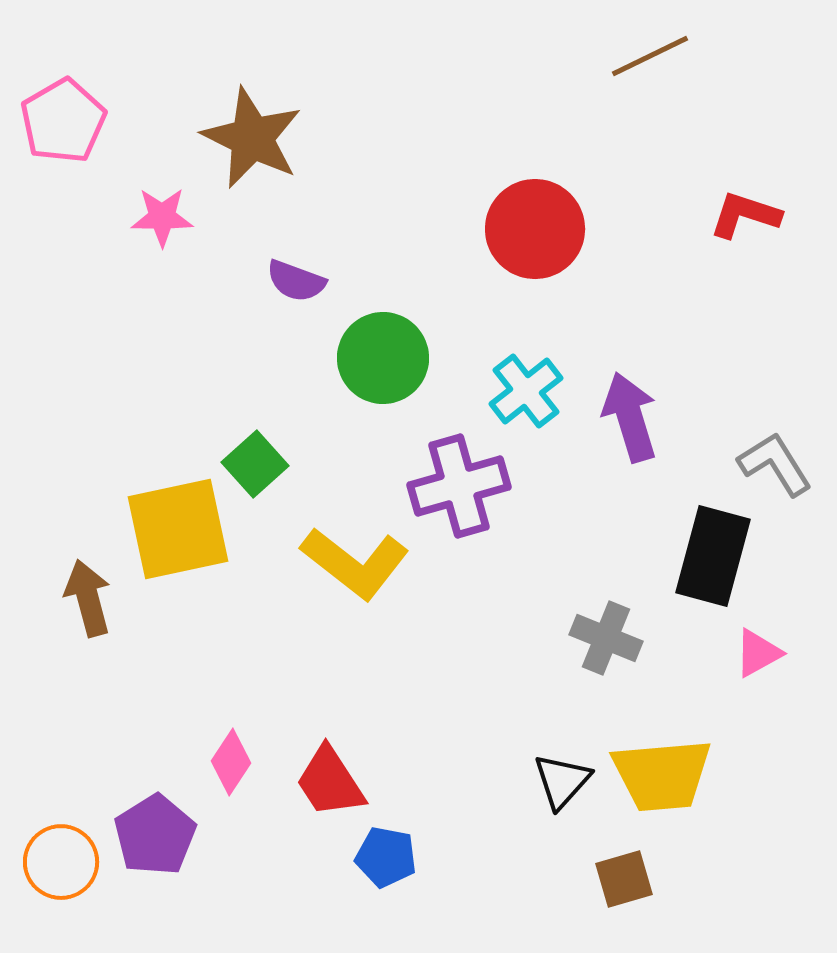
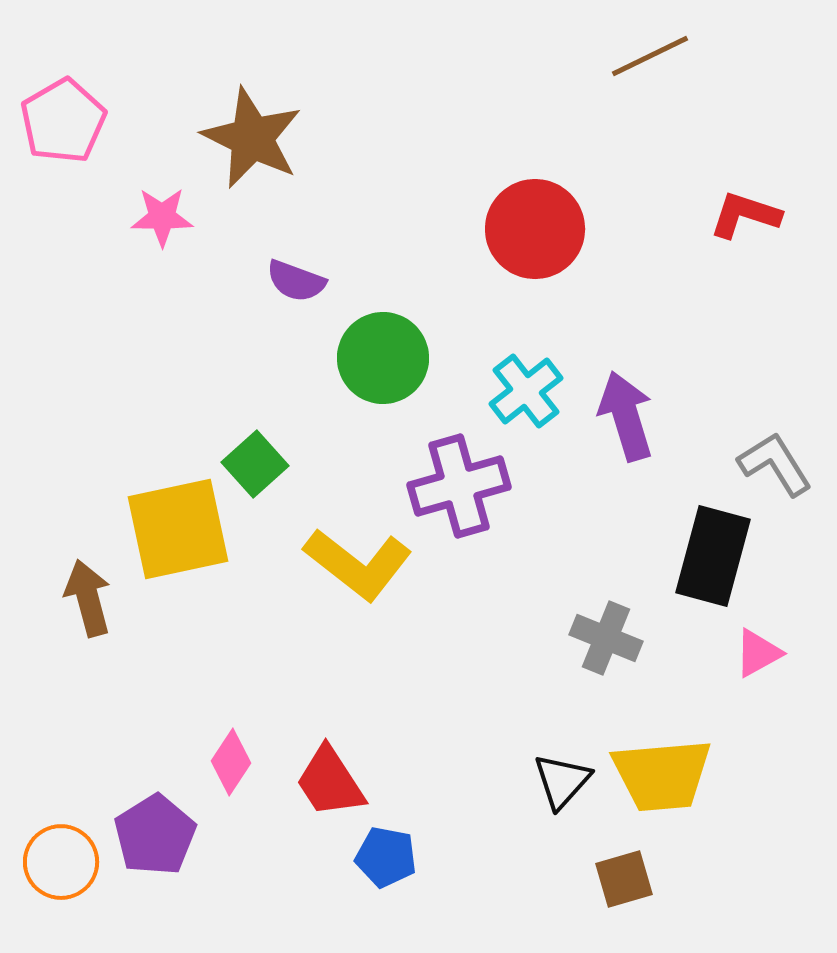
purple arrow: moved 4 px left, 1 px up
yellow L-shape: moved 3 px right, 1 px down
